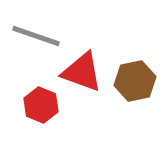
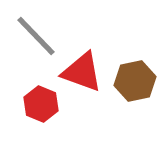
gray line: rotated 27 degrees clockwise
red hexagon: moved 1 px up
